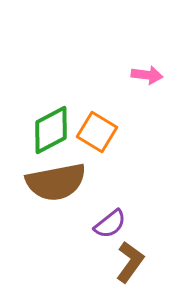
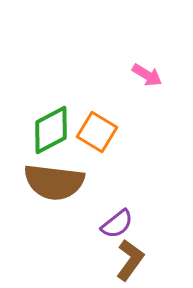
pink arrow: rotated 24 degrees clockwise
brown semicircle: moved 2 px left; rotated 18 degrees clockwise
purple semicircle: moved 7 px right
brown L-shape: moved 2 px up
